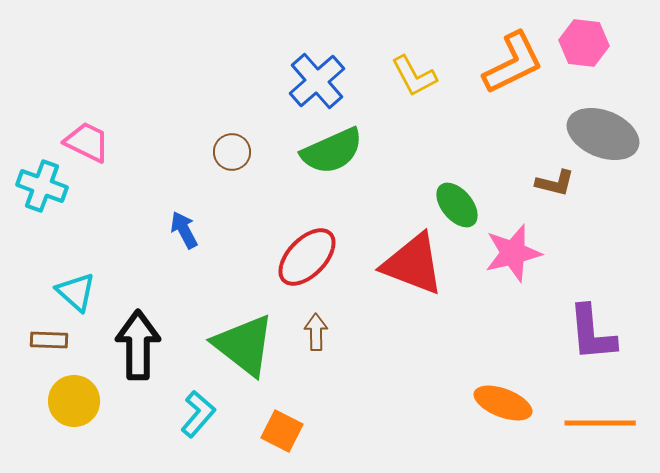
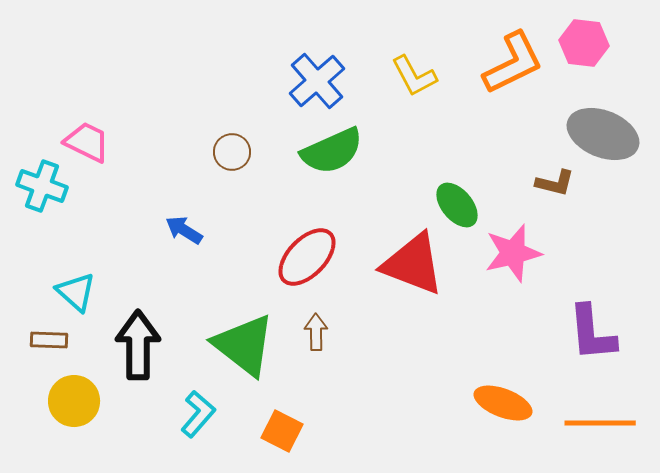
blue arrow: rotated 30 degrees counterclockwise
